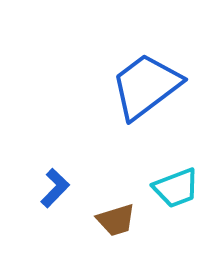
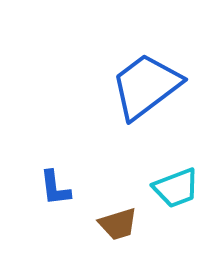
blue L-shape: rotated 129 degrees clockwise
brown trapezoid: moved 2 px right, 4 px down
